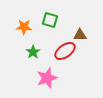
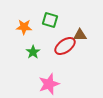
red ellipse: moved 5 px up
pink star: moved 2 px right, 6 px down
